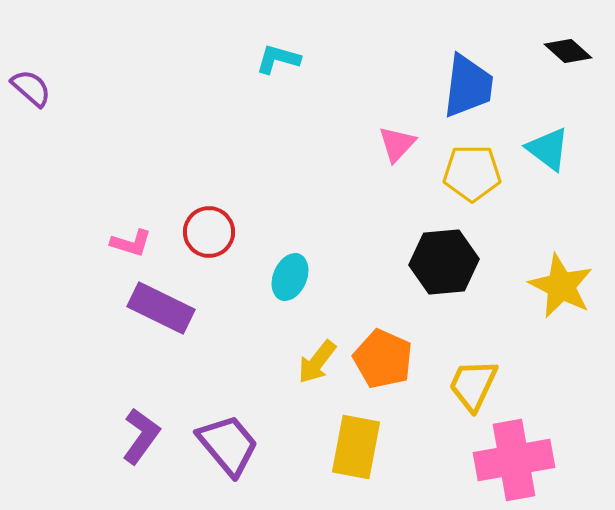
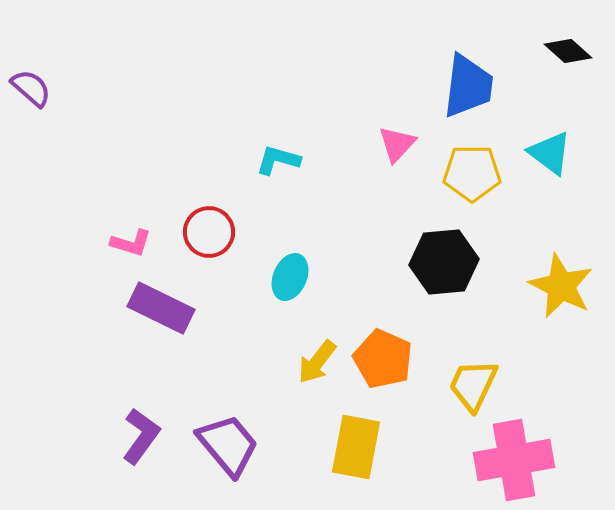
cyan L-shape: moved 101 px down
cyan triangle: moved 2 px right, 4 px down
